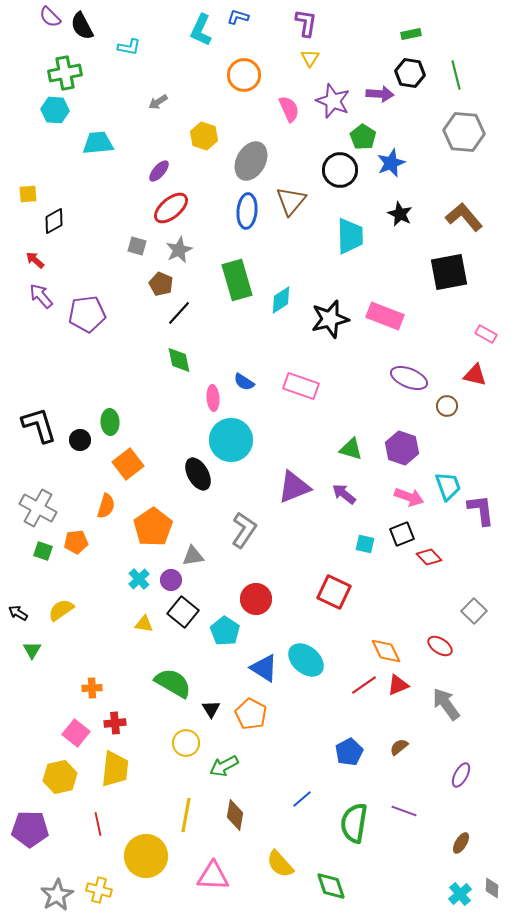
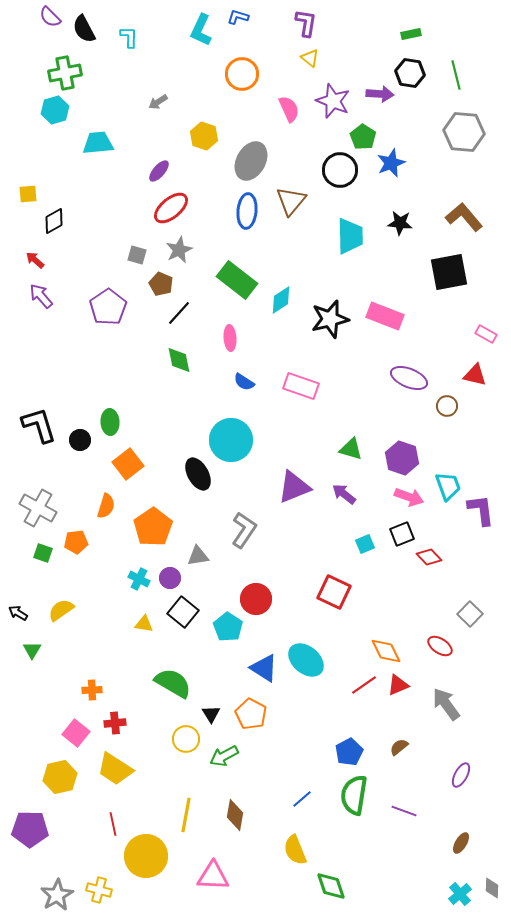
black semicircle at (82, 26): moved 2 px right, 3 px down
cyan L-shape at (129, 47): moved 10 px up; rotated 100 degrees counterclockwise
yellow triangle at (310, 58): rotated 24 degrees counterclockwise
orange circle at (244, 75): moved 2 px left, 1 px up
cyan hexagon at (55, 110): rotated 20 degrees counterclockwise
black star at (400, 214): moved 9 px down; rotated 20 degrees counterclockwise
gray square at (137, 246): moved 9 px down
green rectangle at (237, 280): rotated 36 degrees counterclockwise
purple pentagon at (87, 314): moved 21 px right, 7 px up; rotated 27 degrees counterclockwise
pink ellipse at (213, 398): moved 17 px right, 60 px up
purple hexagon at (402, 448): moved 10 px down
cyan square at (365, 544): rotated 36 degrees counterclockwise
green square at (43, 551): moved 2 px down
gray triangle at (193, 556): moved 5 px right
cyan cross at (139, 579): rotated 20 degrees counterclockwise
purple circle at (171, 580): moved 1 px left, 2 px up
gray square at (474, 611): moved 4 px left, 3 px down
cyan pentagon at (225, 631): moved 3 px right, 4 px up
orange cross at (92, 688): moved 2 px down
black triangle at (211, 709): moved 5 px down
yellow circle at (186, 743): moved 4 px up
green arrow at (224, 766): moved 10 px up
yellow trapezoid at (115, 769): rotated 117 degrees clockwise
green semicircle at (354, 823): moved 28 px up
red line at (98, 824): moved 15 px right
yellow semicircle at (280, 864): moved 15 px right, 14 px up; rotated 20 degrees clockwise
